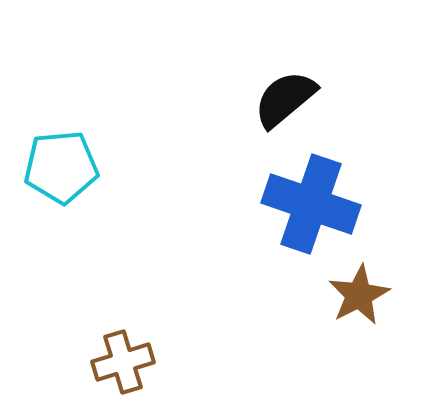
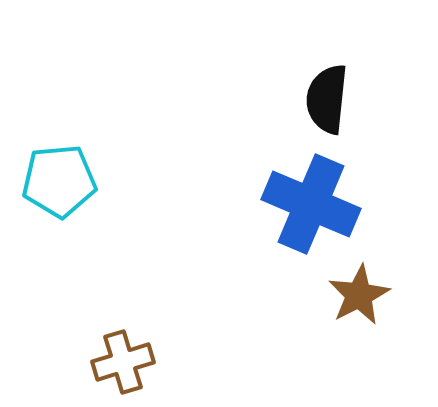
black semicircle: moved 42 px right; rotated 44 degrees counterclockwise
cyan pentagon: moved 2 px left, 14 px down
blue cross: rotated 4 degrees clockwise
